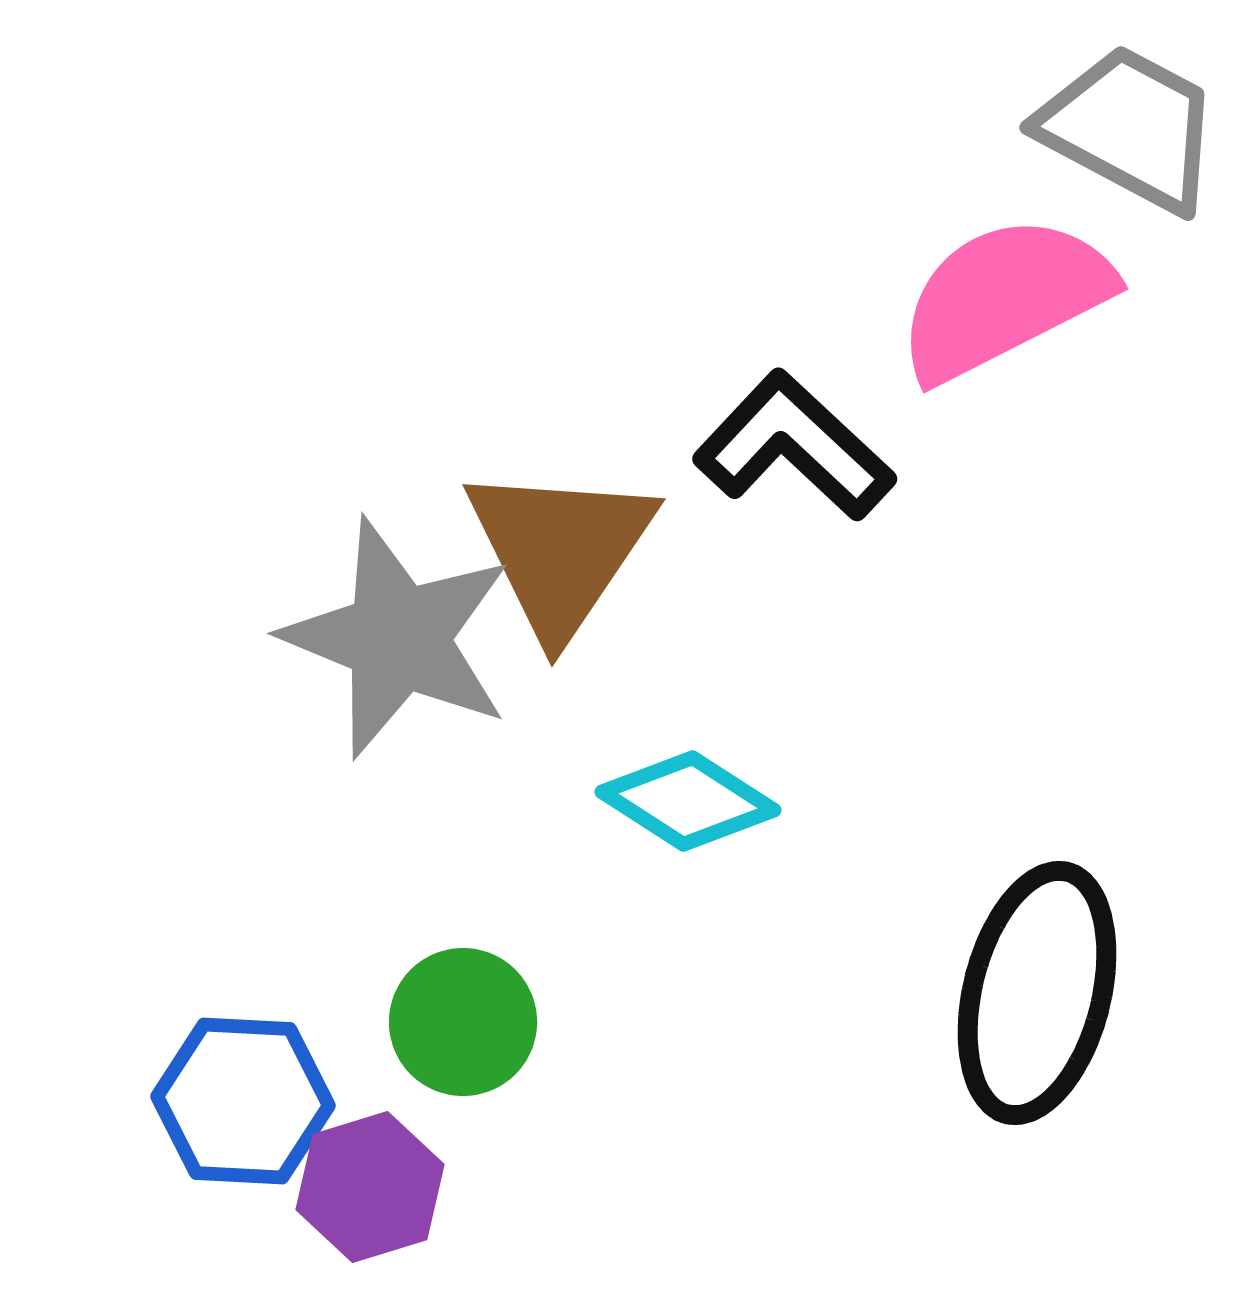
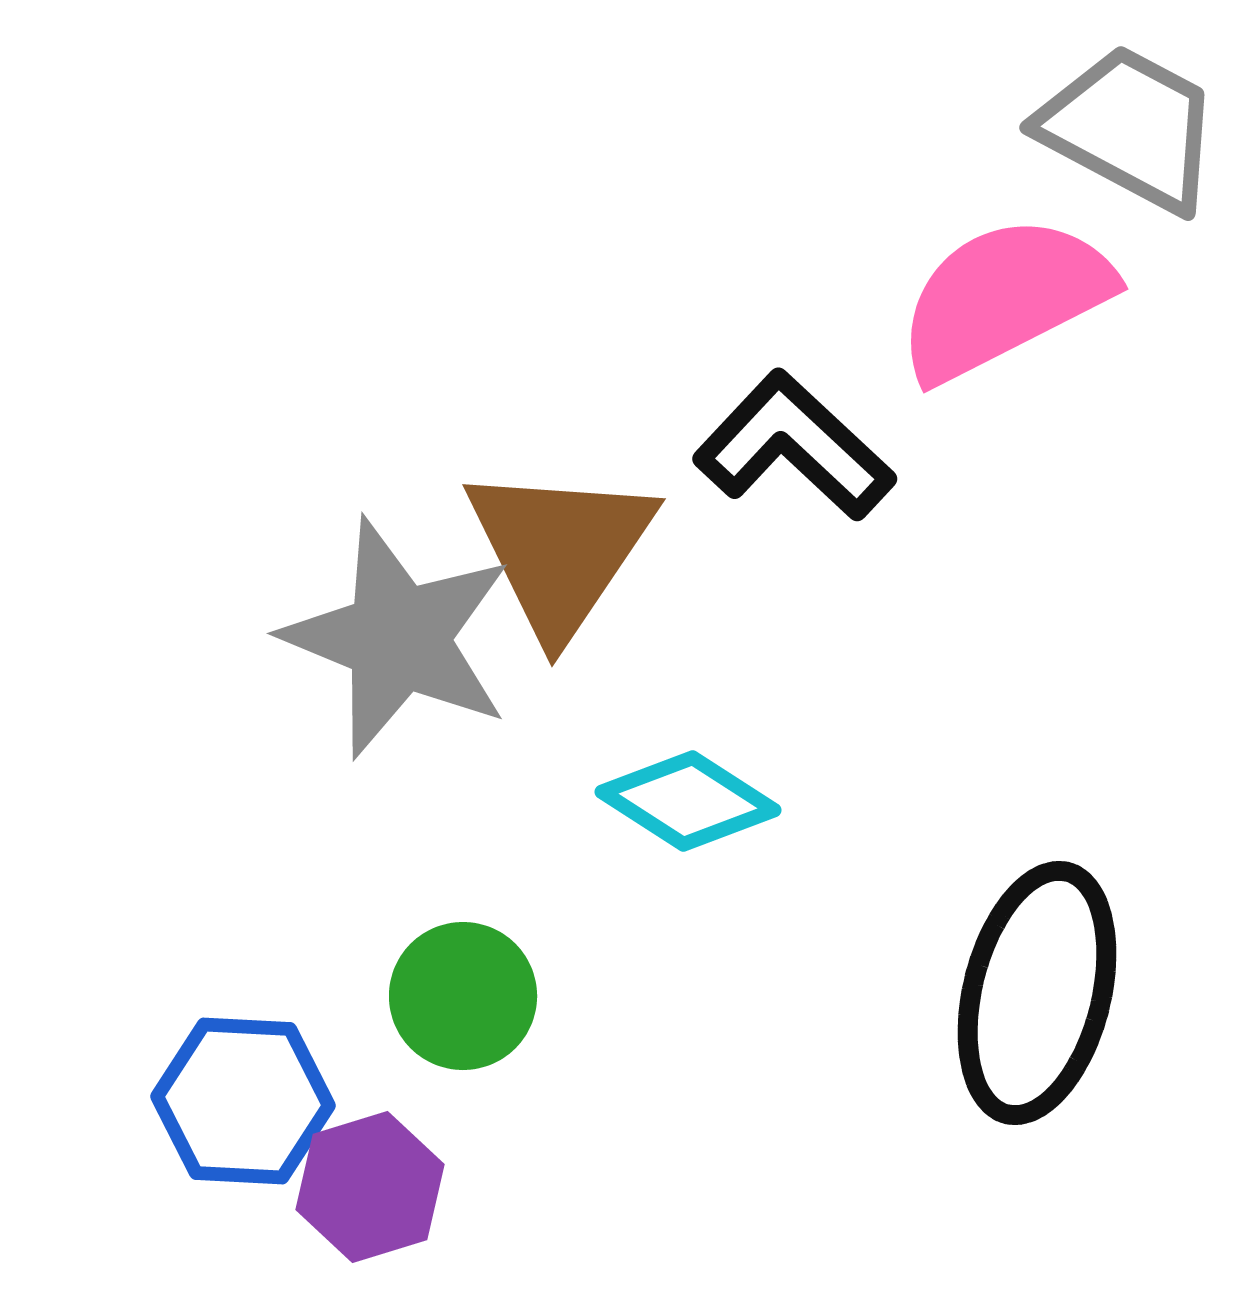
green circle: moved 26 px up
